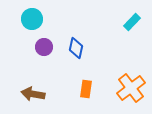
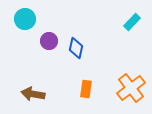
cyan circle: moved 7 px left
purple circle: moved 5 px right, 6 px up
